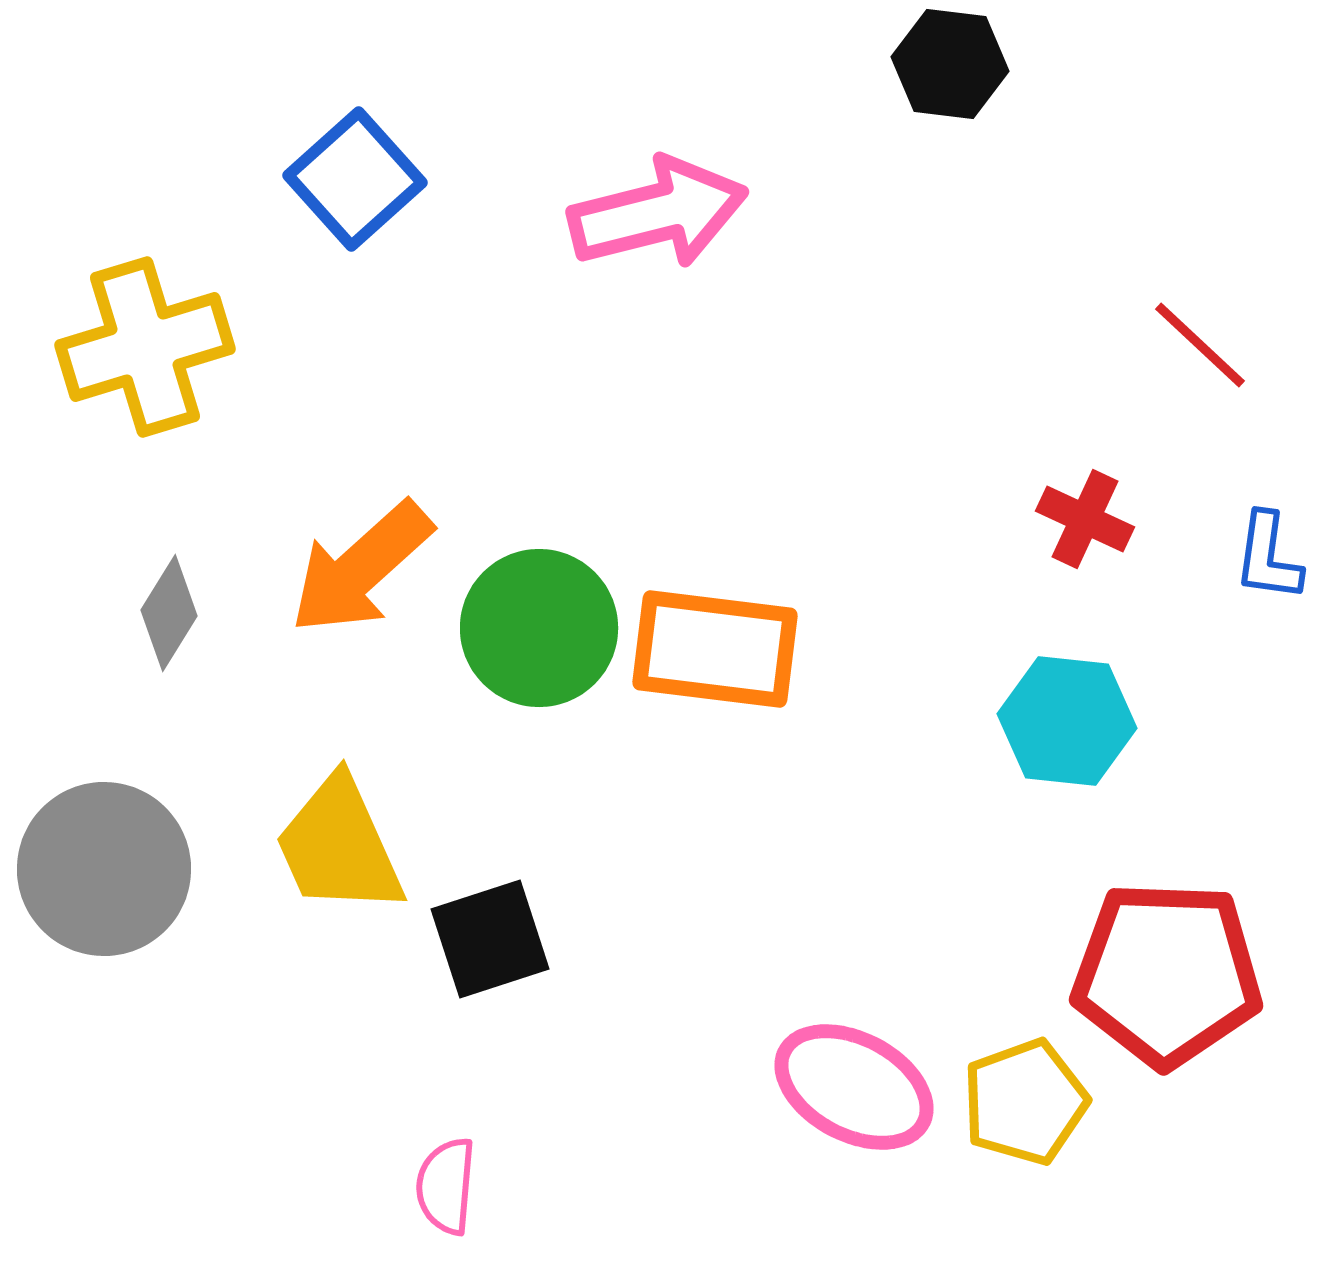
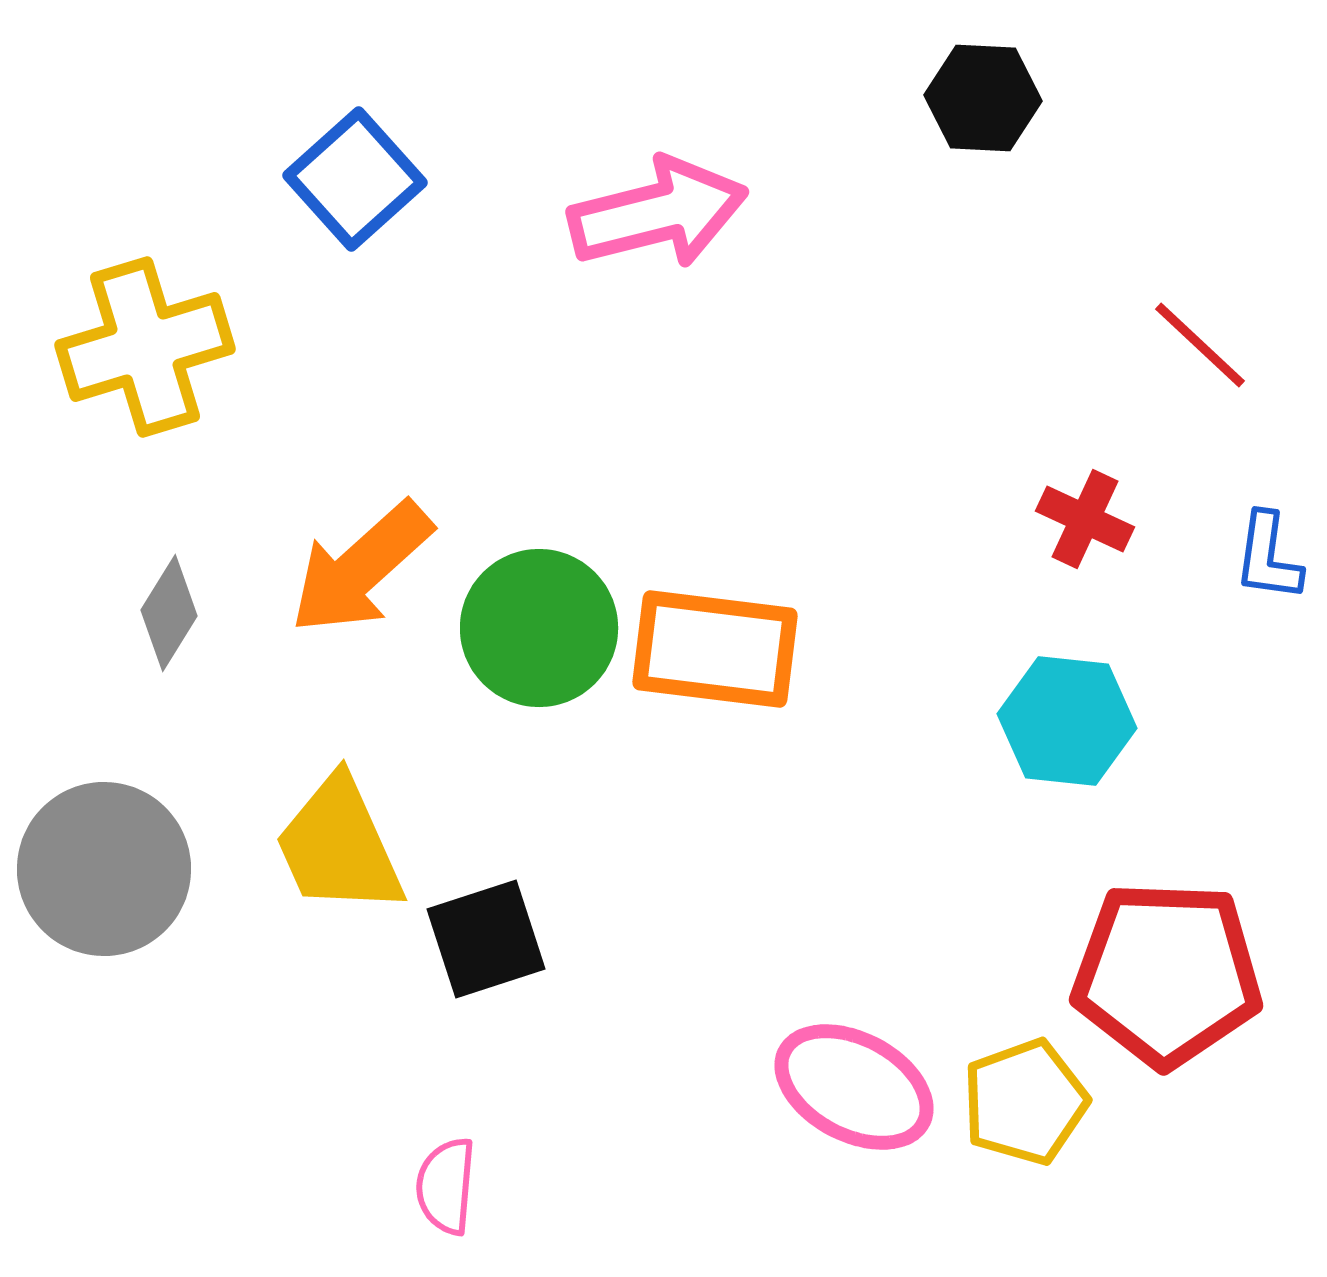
black hexagon: moved 33 px right, 34 px down; rotated 4 degrees counterclockwise
black square: moved 4 px left
